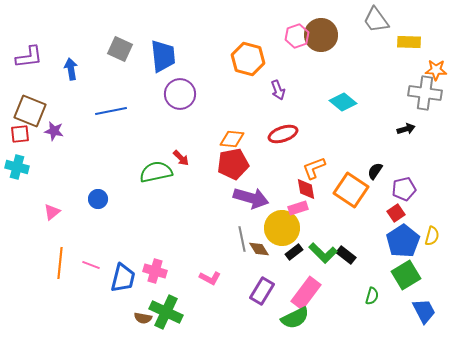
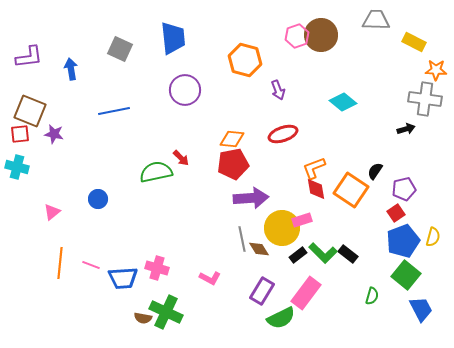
gray trapezoid at (376, 20): rotated 128 degrees clockwise
yellow rectangle at (409, 42): moved 5 px right; rotated 25 degrees clockwise
blue trapezoid at (163, 56): moved 10 px right, 18 px up
orange hexagon at (248, 59): moved 3 px left, 1 px down
gray cross at (425, 93): moved 6 px down
purple circle at (180, 94): moved 5 px right, 4 px up
blue line at (111, 111): moved 3 px right
purple star at (54, 131): moved 3 px down
red diamond at (306, 189): moved 10 px right
purple arrow at (251, 198): rotated 20 degrees counterclockwise
pink rectangle at (298, 208): moved 4 px right, 12 px down
yellow semicircle at (432, 236): moved 1 px right, 1 px down
blue pentagon at (403, 241): rotated 12 degrees clockwise
black rectangle at (294, 252): moved 4 px right, 3 px down
black rectangle at (346, 255): moved 2 px right, 1 px up
pink cross at (155, 271): moved 2 px right, 3 px up
green square at (406, 275): rotated 20 degrees counterclockwise
blue trapezoid at (123, 278): rotated 72 degrees clockwise
blue trapezoid at (424, 311): moved 3 px left, 2 px up
green semicircle at (295, 318): moved 14 px left
